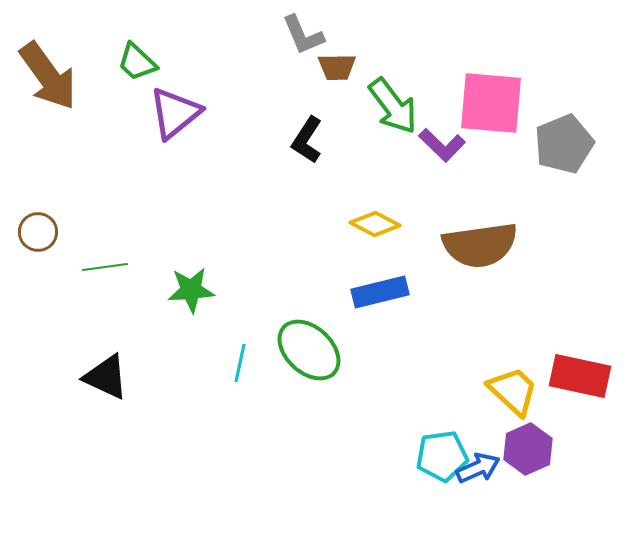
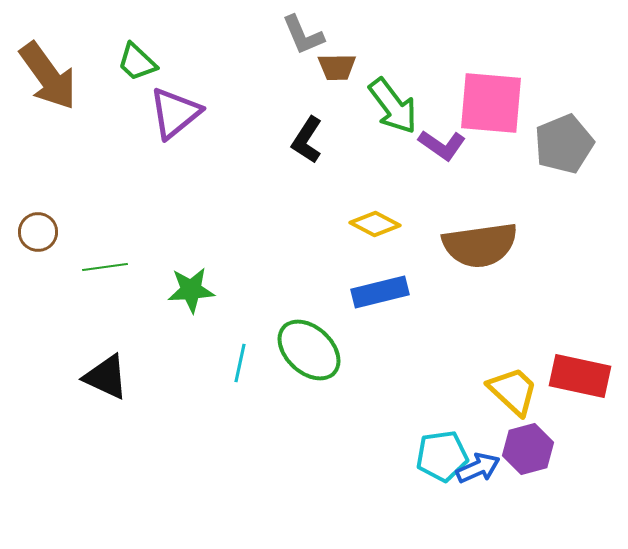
purple L-shape: rotated 9 degrees counterclockwise
purple hexagon: rotated 9 degrees clockwise
